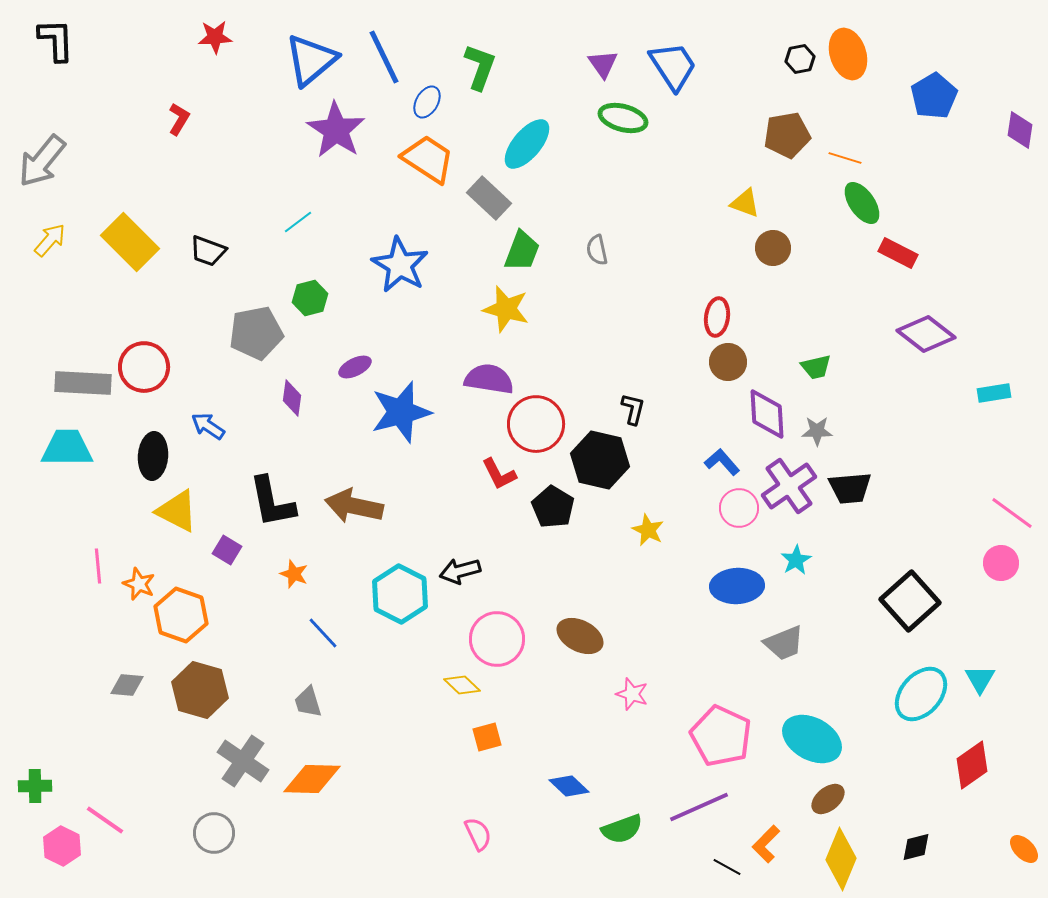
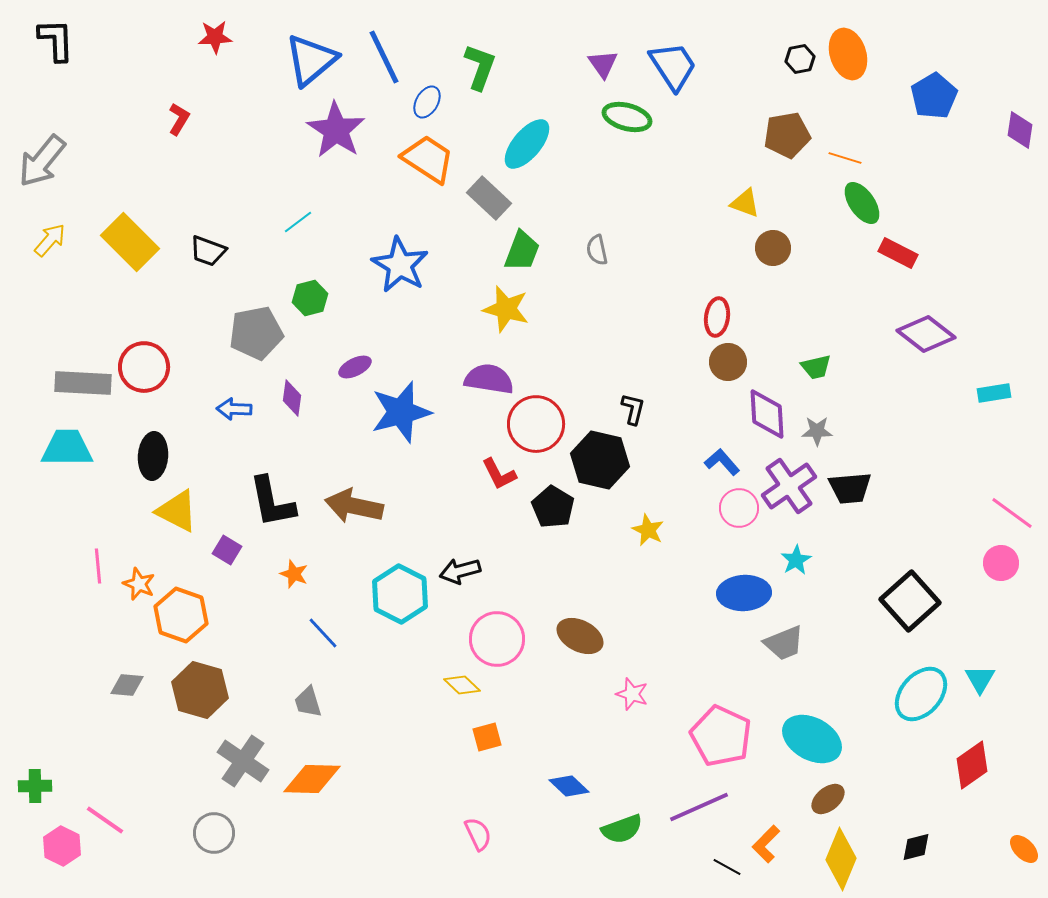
green ellipse at (623, 118): moved 4 px right, 1 px up
blue arrow at (208, 426): moved 26 px right, 17 px up; rotated 32 degrees counterclockwise
blue ellipse at (737, 586): moved 7 px right, 7 px down
